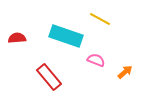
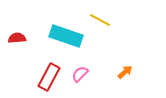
yellow line: moved 1 px down
pink semicircle: moved 16 px left, 14 px down; rotated 66 degrees counterclockwise
red rectangle: rotated 68 degrees clockwise
